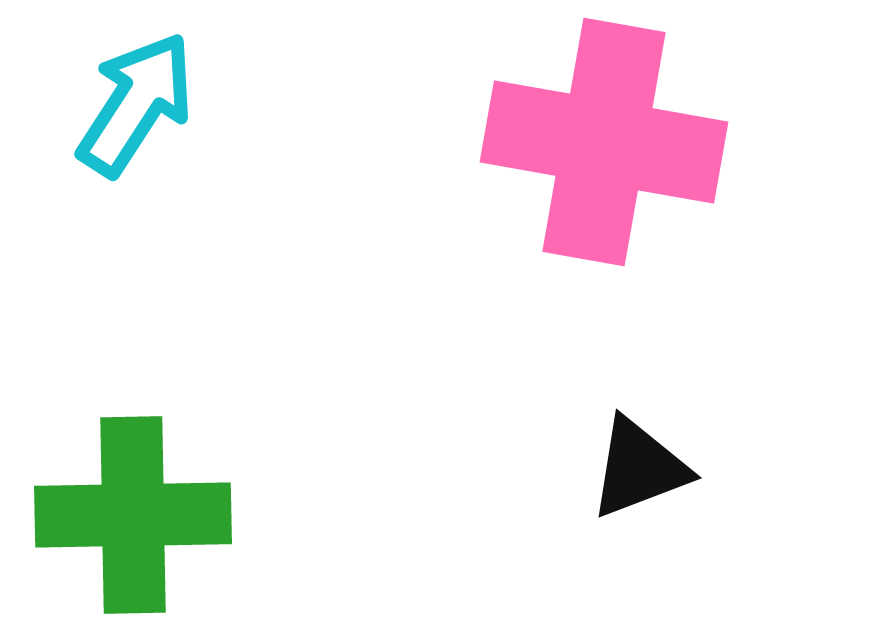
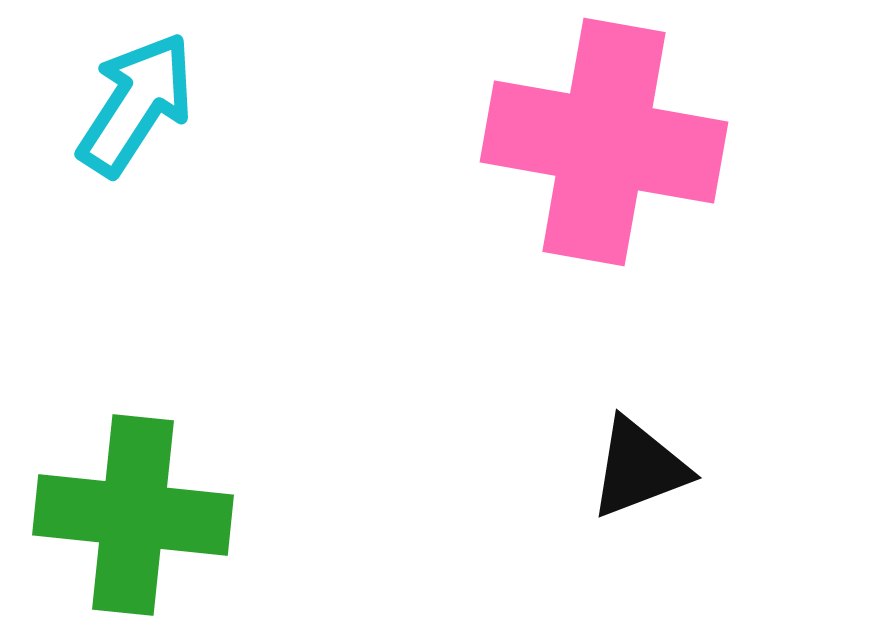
green cross: rotated 7 degrees clockwise
